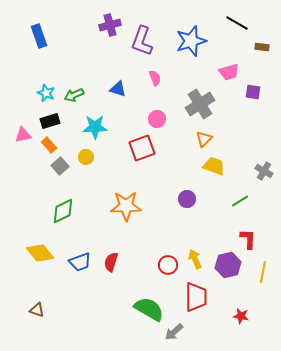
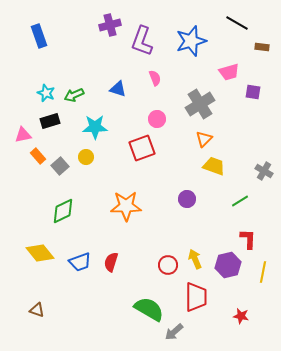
orange rectangle at (49, 145): moved 11 px left, 11 px down
